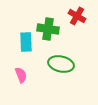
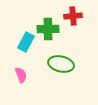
red cross: moved 4 px left; rotated 36 degrees counterclockwise
green cross: rotated 10 degrees counterclockwise
cyan rectangle: rotated 30 degrees clockwise
